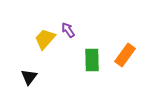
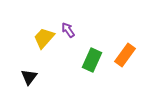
yellow trapezoid: moved 1 px left, 1 px up
green rectangle: rotated 25 degrees clockwise
